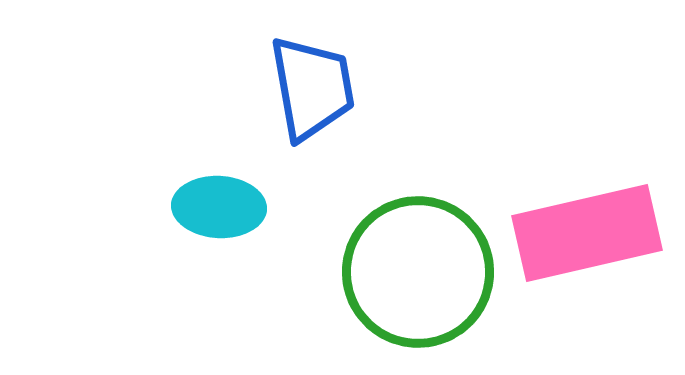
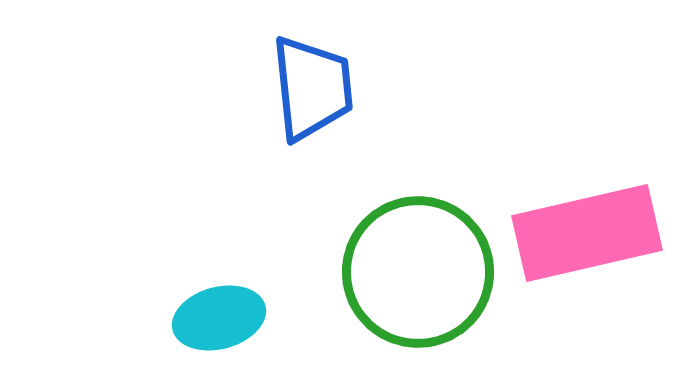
blue trapezoid: rotated 4 degrees clockwise
cyan ellipse: moved 111 px down; rotated 18 degrees counterclockwise
